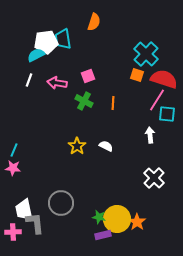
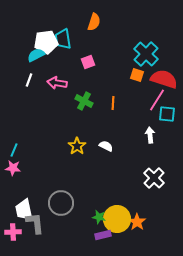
pink square: moved 14 px up
